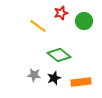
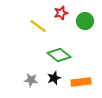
green circle: moved 1 px right
gray star: moved 3 px left, 5 px down
